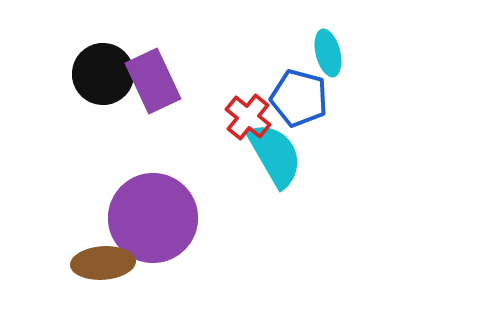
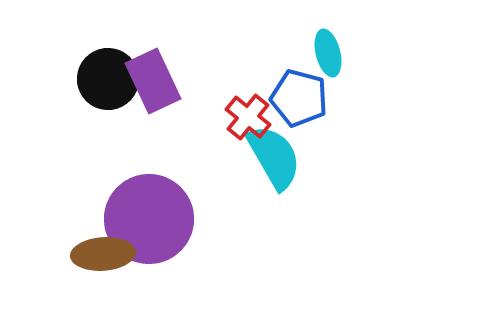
black circle: moved 5 px right, 5 px down
cyan semicircle: moved 1 px left, 2 px down
purple circle: moved 4 px left, 1 px down
brown ellipse: moved 9 px up
